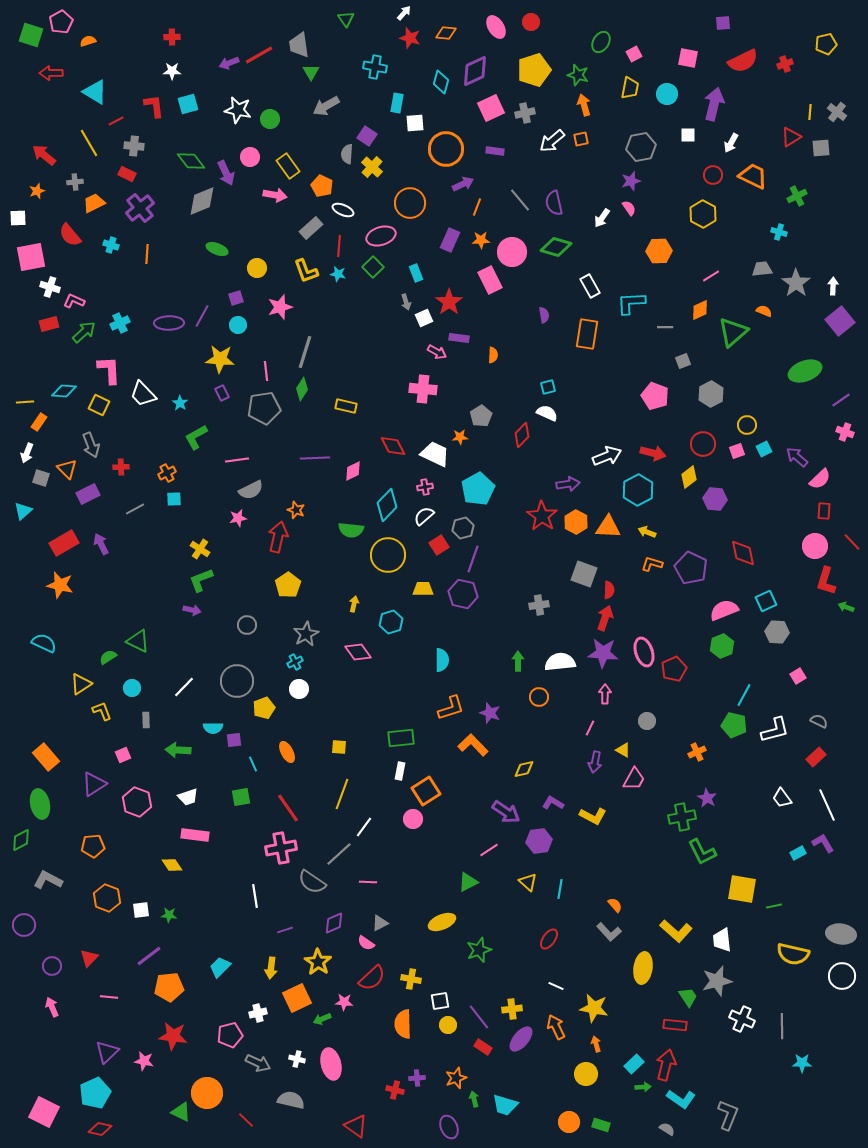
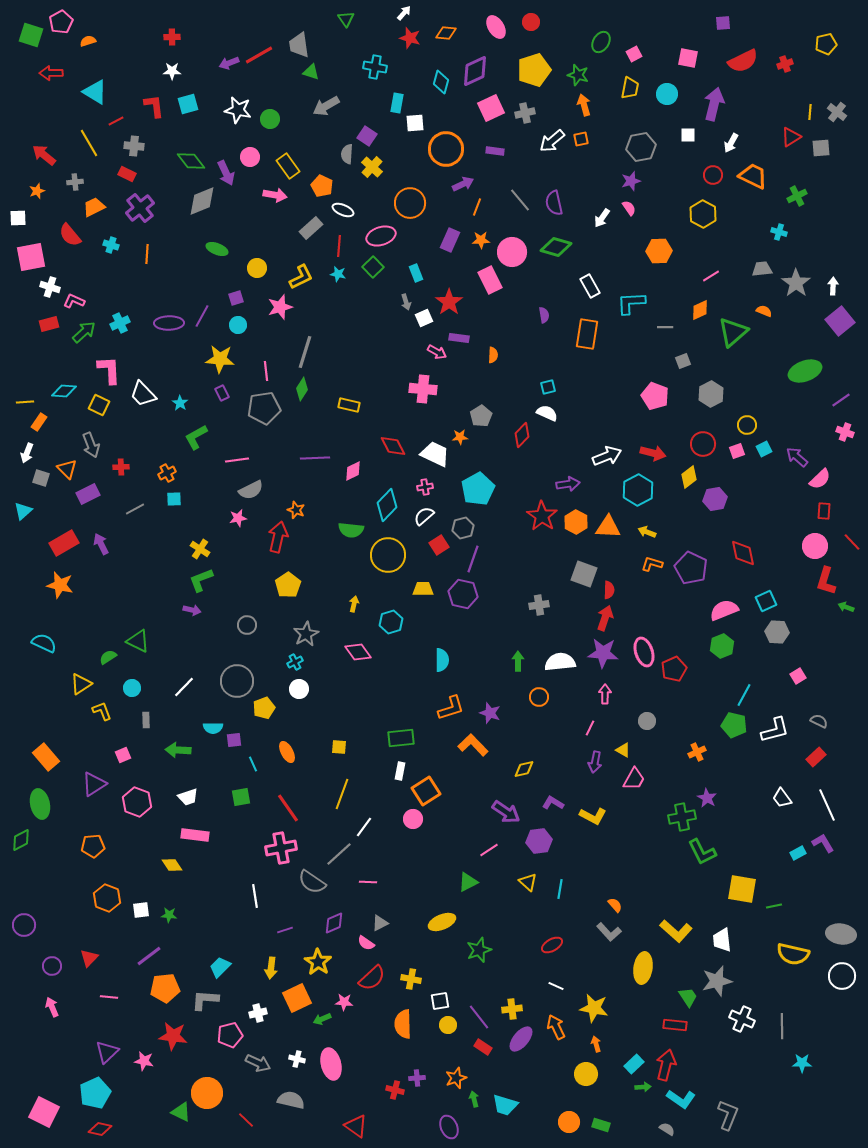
green triangle at (311, 72): rotated 42 degrees counterclockwise
orange trapezoid at (94, 203): moved 4 px down
yellow L-shape at (306, 271): moved 5 px left, 6 px down; rotated 96 degrees counterclockwise
yellow rectangle at (346, 406): moved 3 px right, 1 px up
purple hexagon at (715, 499): rotated 15 degrees counterclockwise
gray L-shape at (48, 880): moved 157 px right, 120 px down; rotated 24 degrees counterclockwise
red ellipse at (549, 939): moved 3 px right, 6 px down; rotated 25 degrees clockwise
orange pentagon at (169, 987): moved 4 px left, 1 px down
